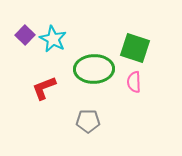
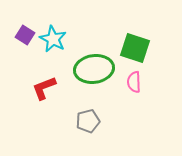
purple square: rotated 12 degrees counterclockwise
green ellipse: rotated 6 degrees counterclockwise
gray pentagon: rotated 15 degrees counterclockwise
